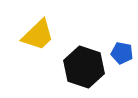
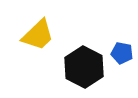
black hexagon: rotated 9 degrees clockwise
